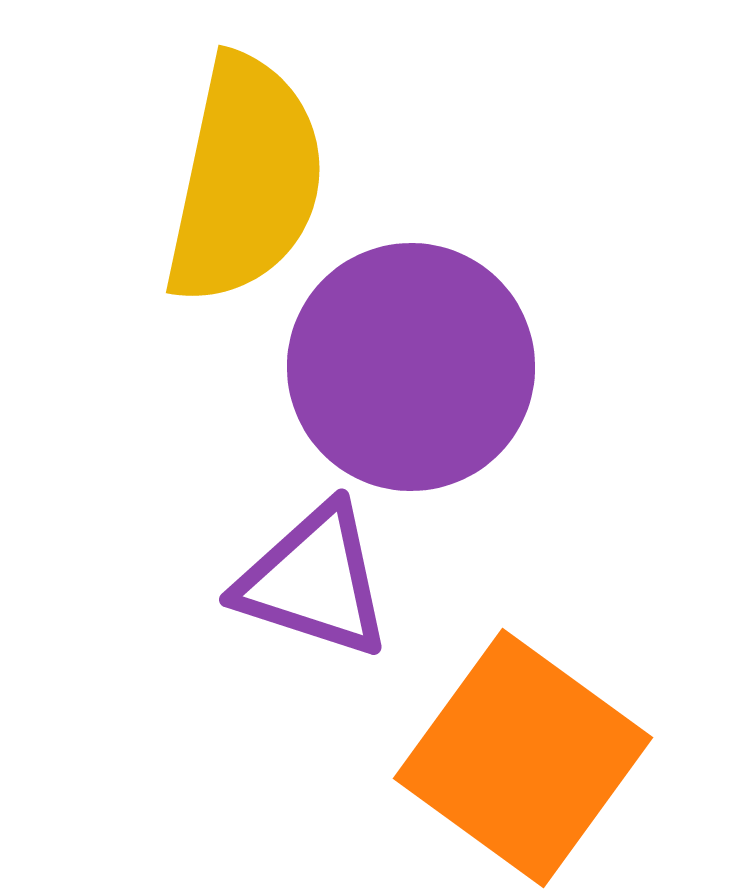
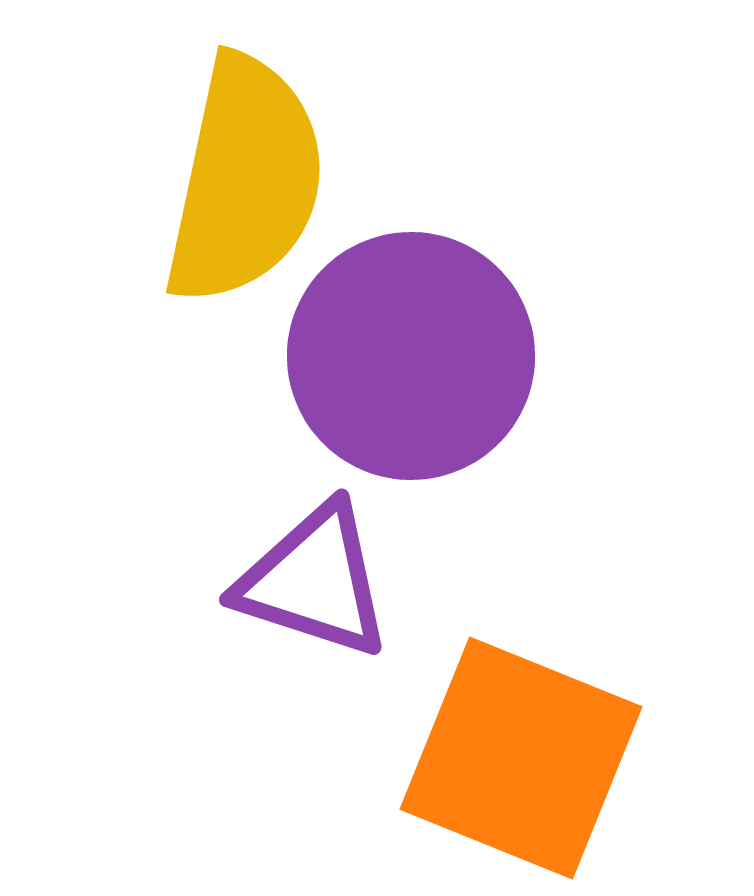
purple circle: moved 11 px up
orange square: moved 2 px left; rotated 14 degrees counterclockwise
